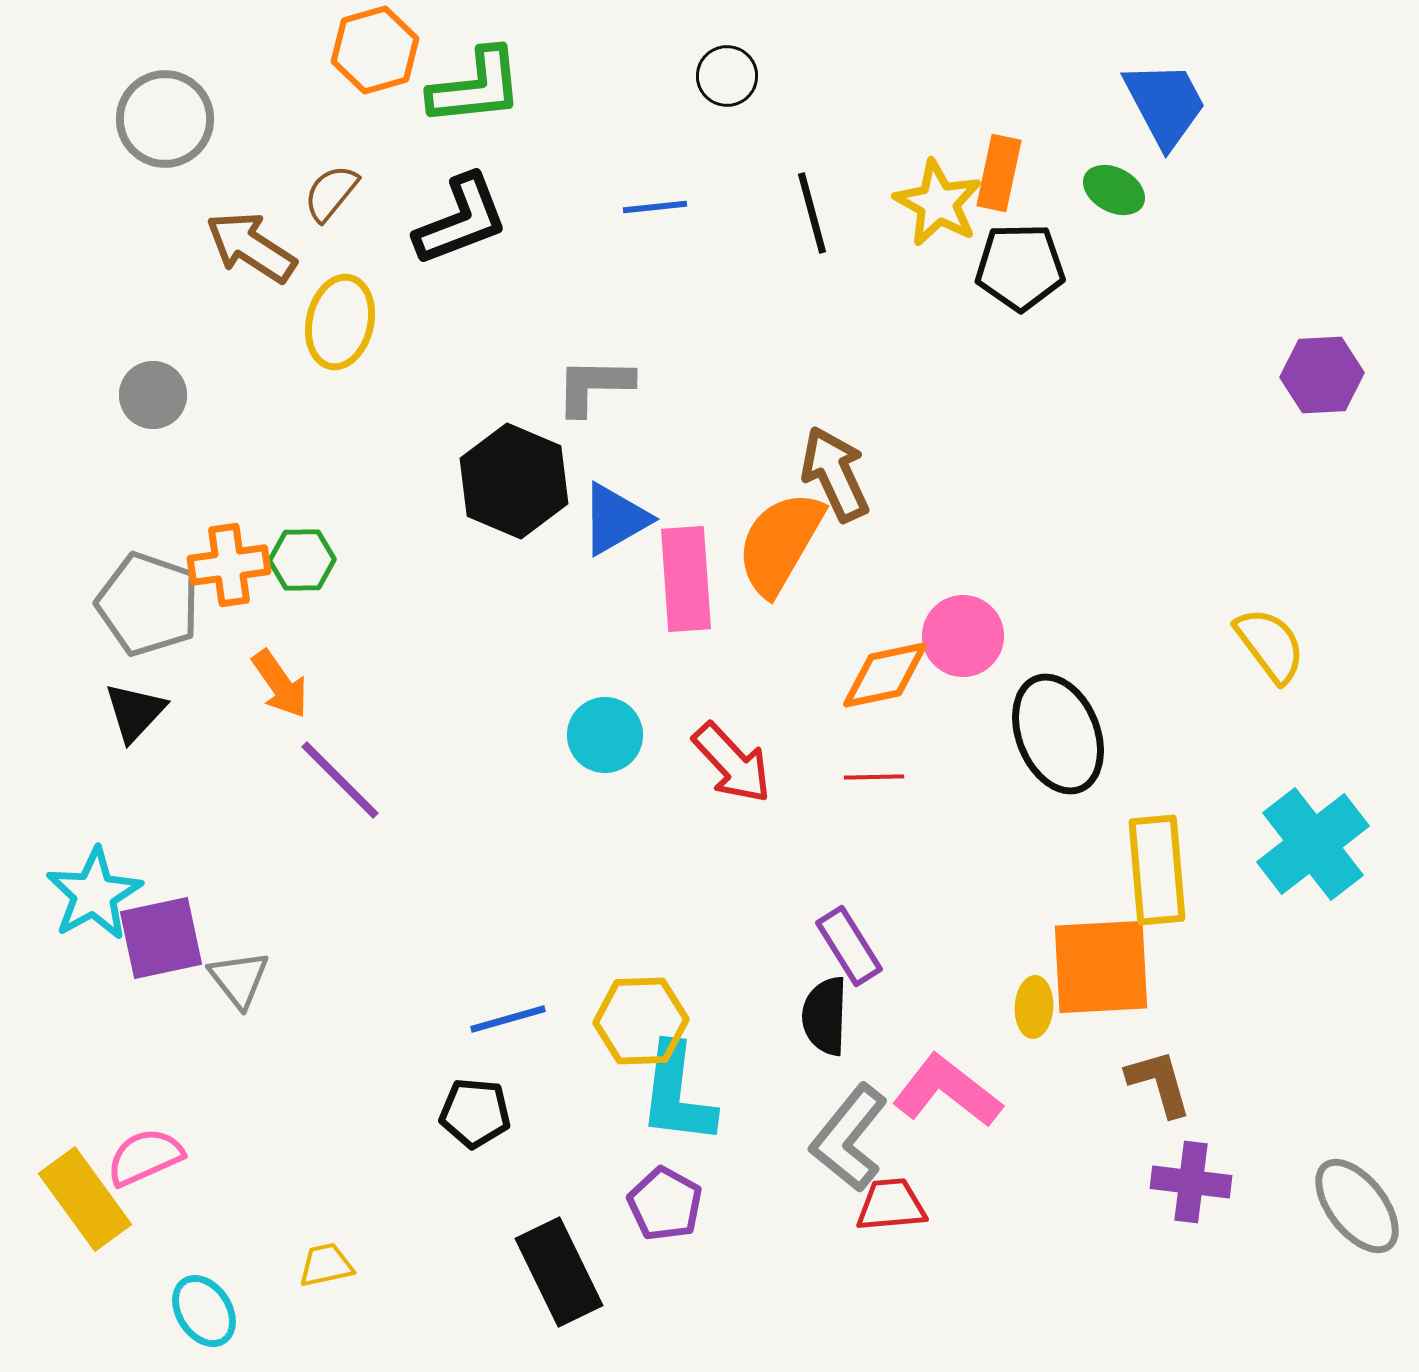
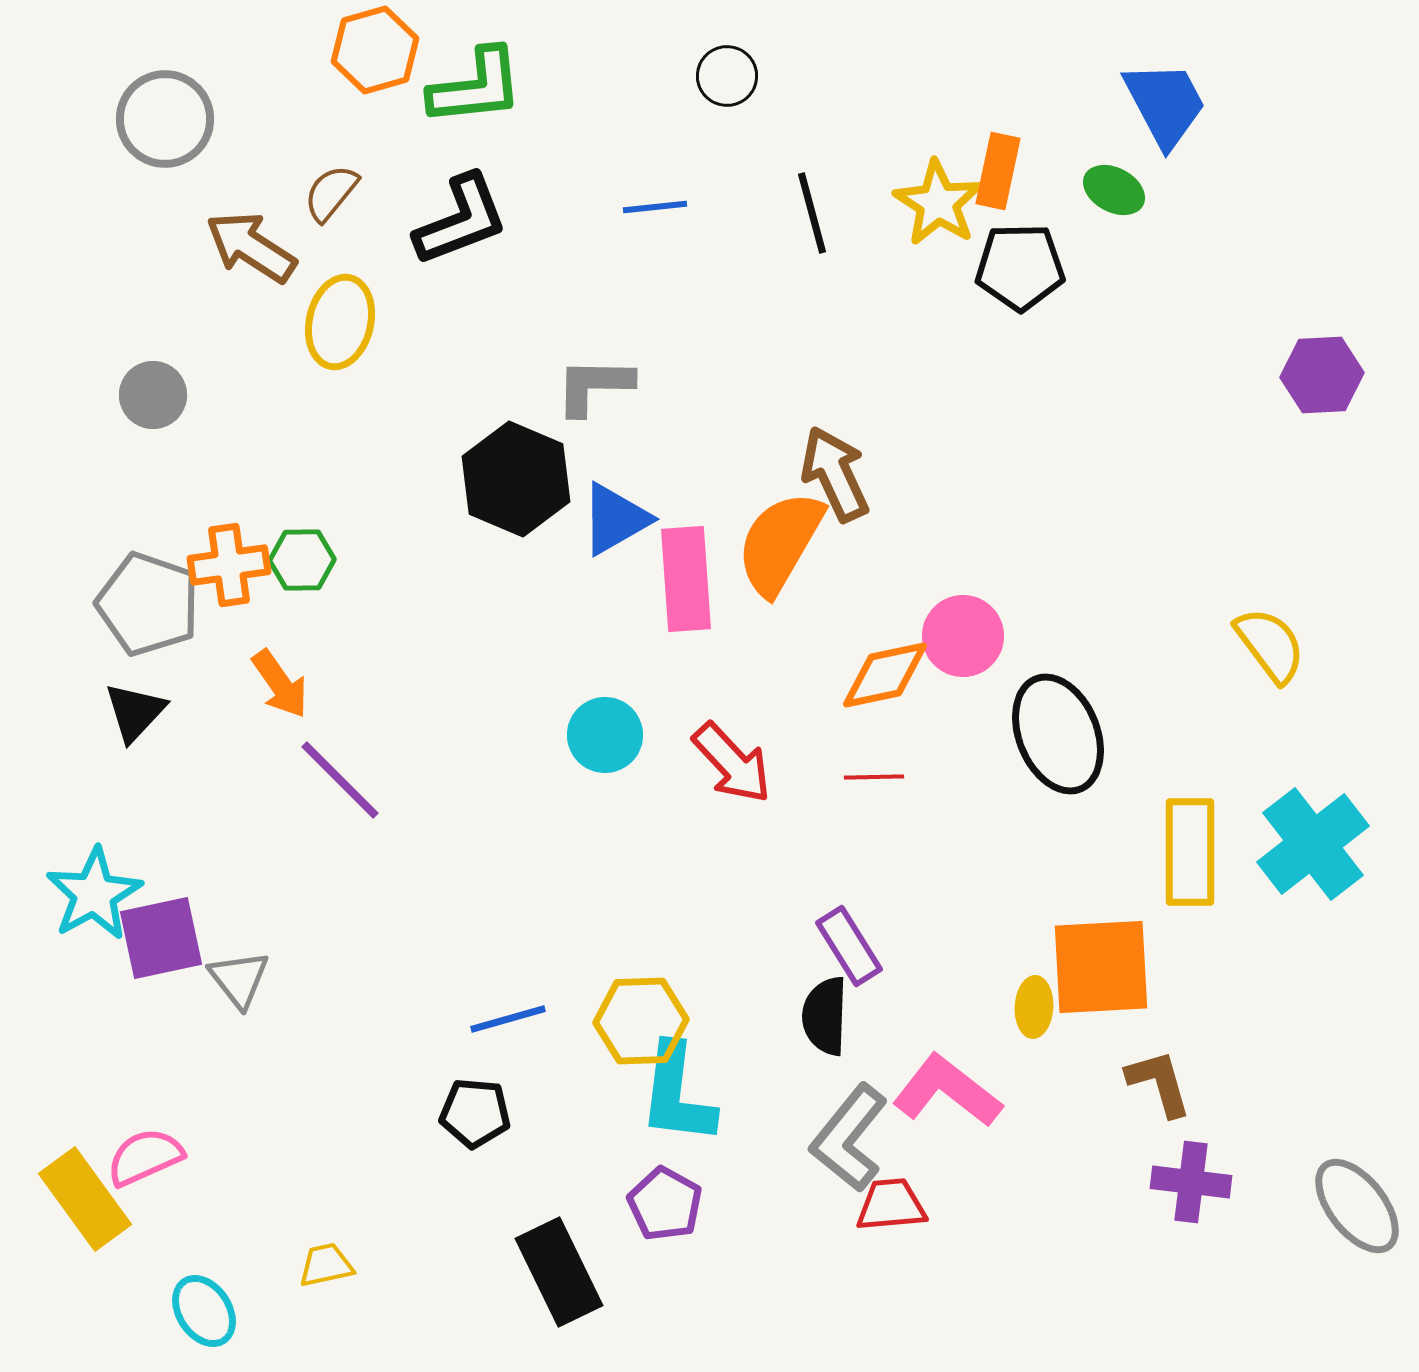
orange rectangle at (999, 173): moved 1 px left, 2 px up
yellow star at (938, 203): rotated 4 degrees clockwise
black hexagon at (514, 481): moved 2 px right, 2 px up
yellow rectangle at (1157, 870): moved 33 px right, 18 px up; rotated 5 degrees clockwise
